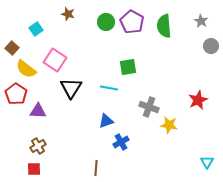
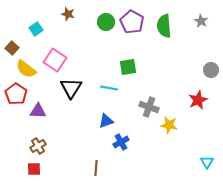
gray circle: moved 24 px down
